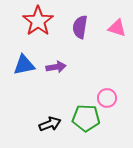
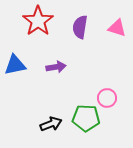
blue triangle: moved 9 px left
black arrow: moved 1 px right
